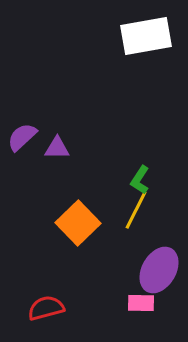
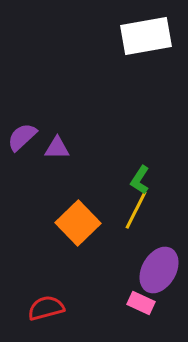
pink rectangle: rotated 24 degrees clockwise
